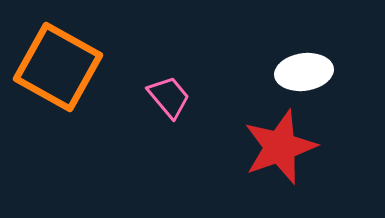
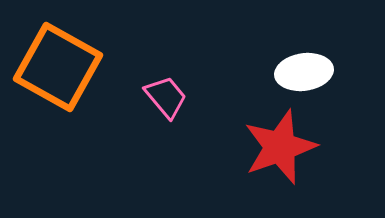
pink trapezoid: moved 3 px left
